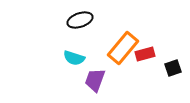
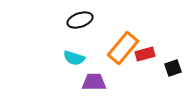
purple trapezoid: moved 1 px left, 2 px down; rotated 70 degrees clockwise
